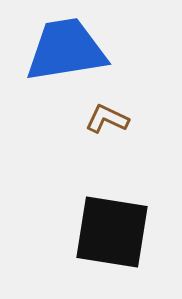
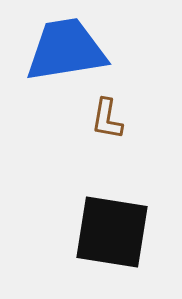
brown L-shape: rotated 105 degrees counterclockwise
